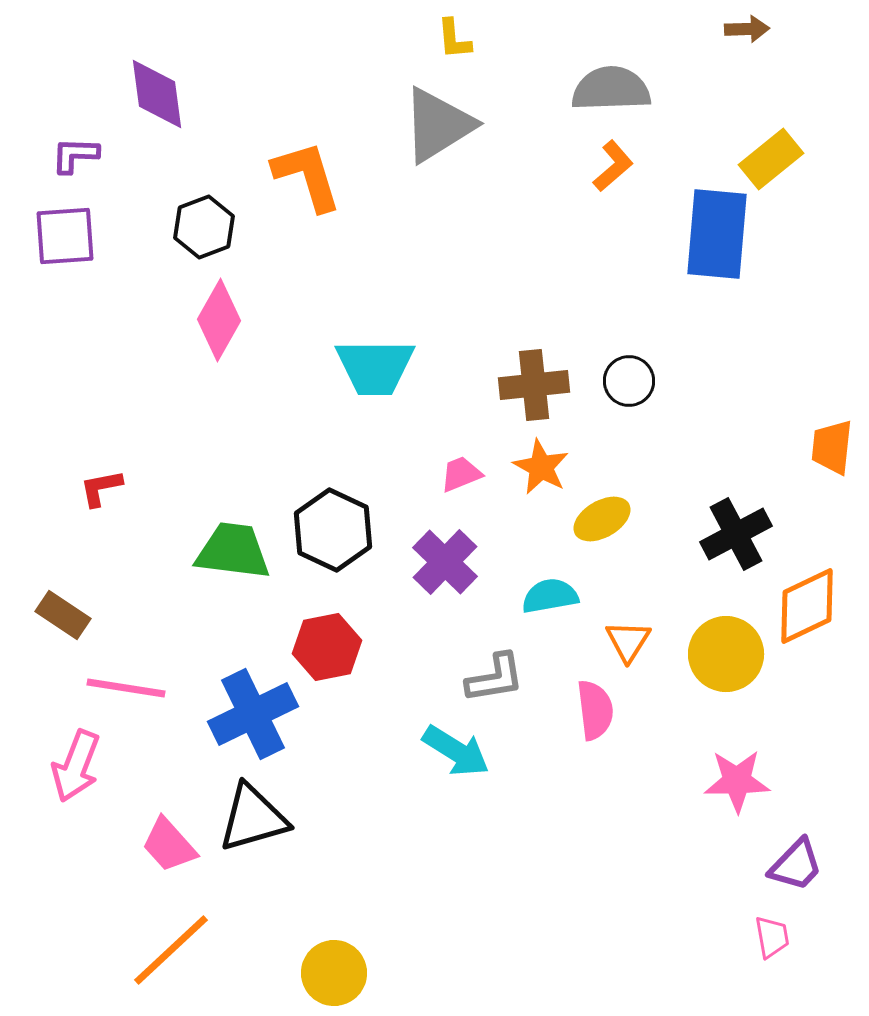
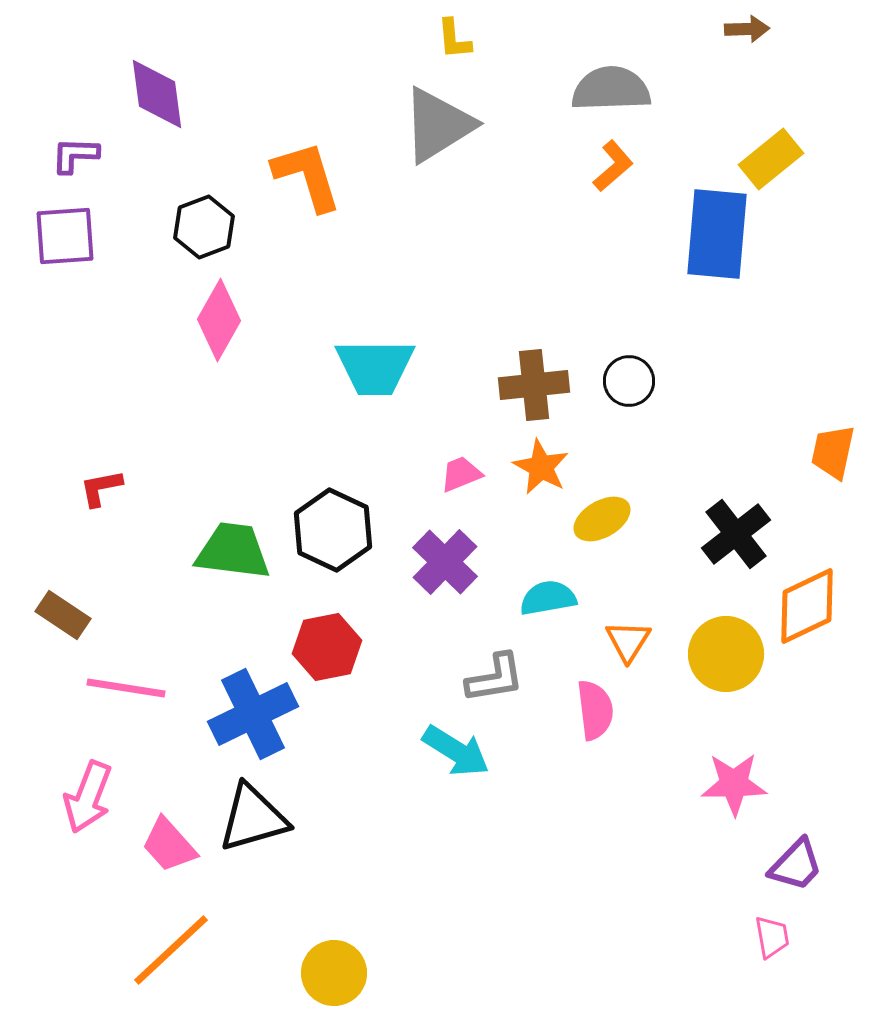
orange trapezoid at (832, 447): moved 1 px right, 5 px down; rotated 6 degrees clockwise
black cross at (736, 534): rotated 10 degrees counterclockwise
cyan semicircle at (550, 596): moved 2 px left, 2 px down
pink arrow at (76, 766): moved 12 px right, 31 px down
pink star at (737, 781): moved 3 px left, 3 px down
